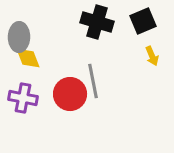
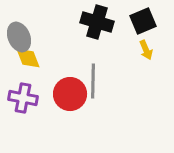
gray ellipse: rotated 24 degrees counterclockwise
yellow arrow: moved 6 px left, 6 px up
gray line: rotated 12 degrees clockwise
